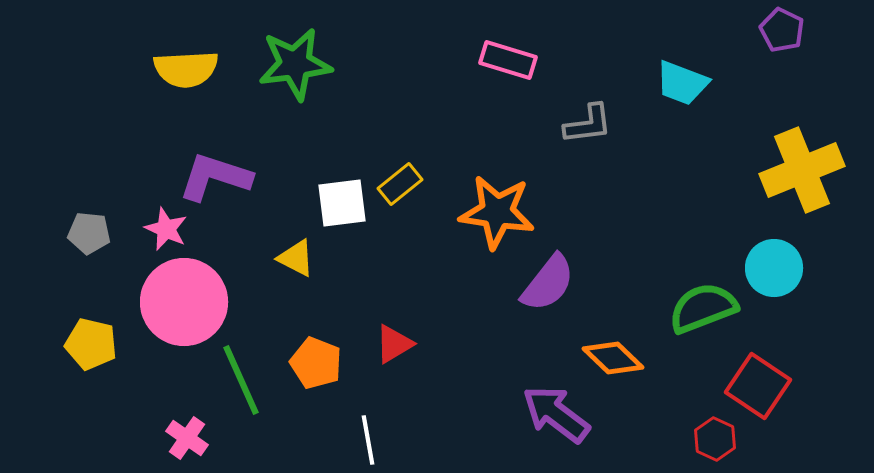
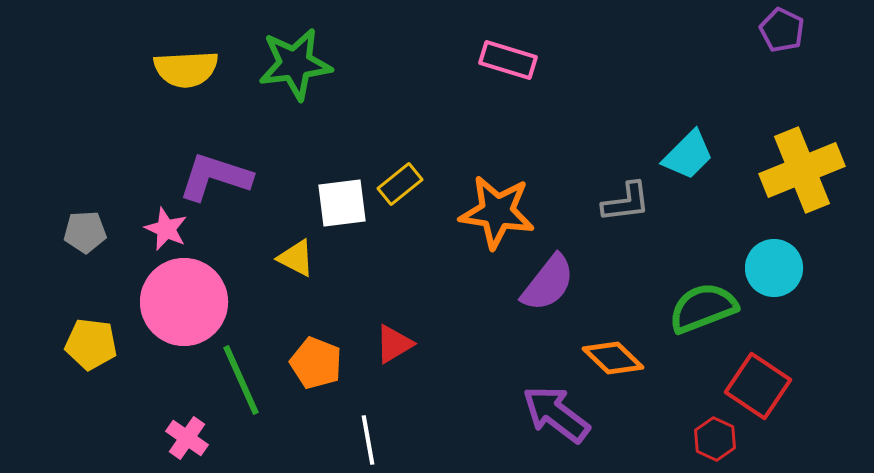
cyan trapezoid: moved 6 px right, 72 px down; rotated 66 degrees counterclockwise
gray L-shape: moved 38 px right, 78 px down
gray pentagon: moved 4 px left, 1 px up; rotated 9 degrees counterclockwise
yellow pentagon: rotated 6 degrees counterclockwise
